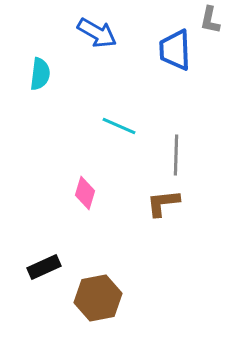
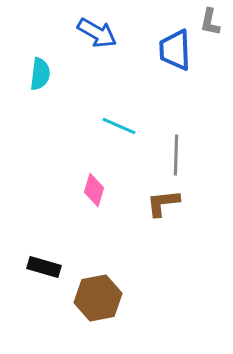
gray L-shape: moved 2 px down
pink diamond: moved 9 px right, 3 px up
black rectangle: rotated 40 degrees clockwise
